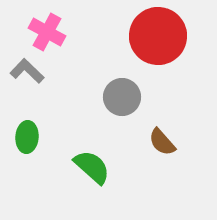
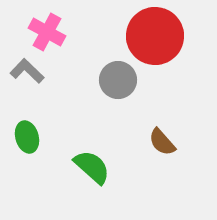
red circle: moved 3 px left
gray circle: moved 4 px left, 17 px up
green ellipse: rotated 20 degrees counterclockwise
